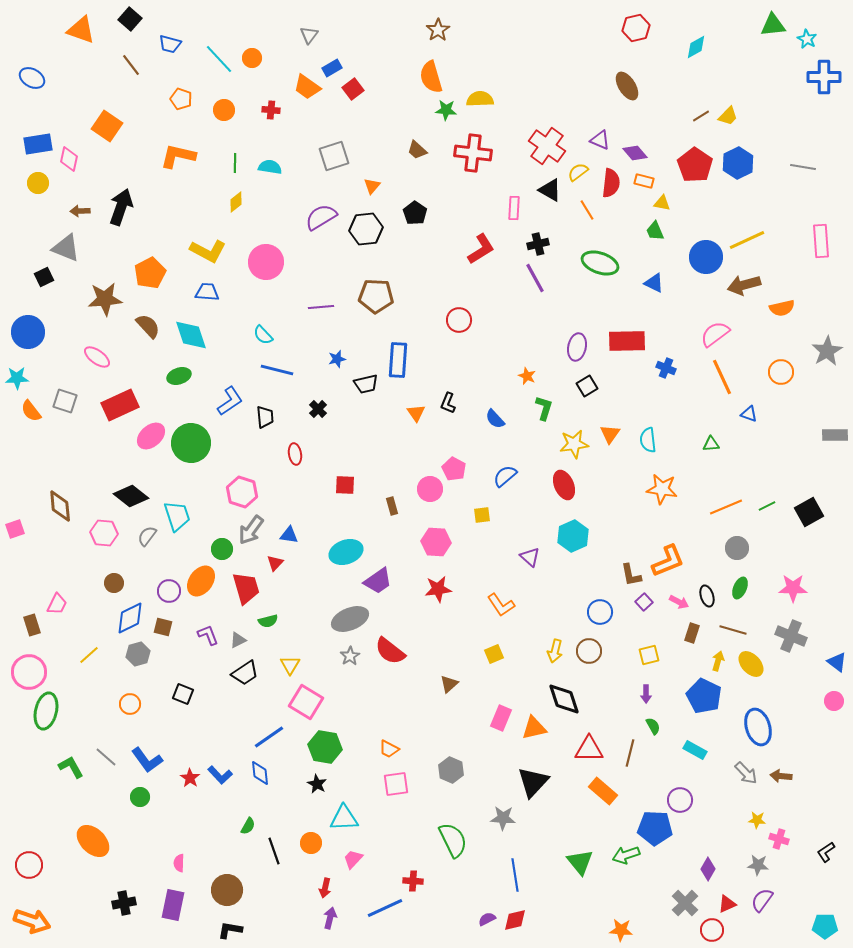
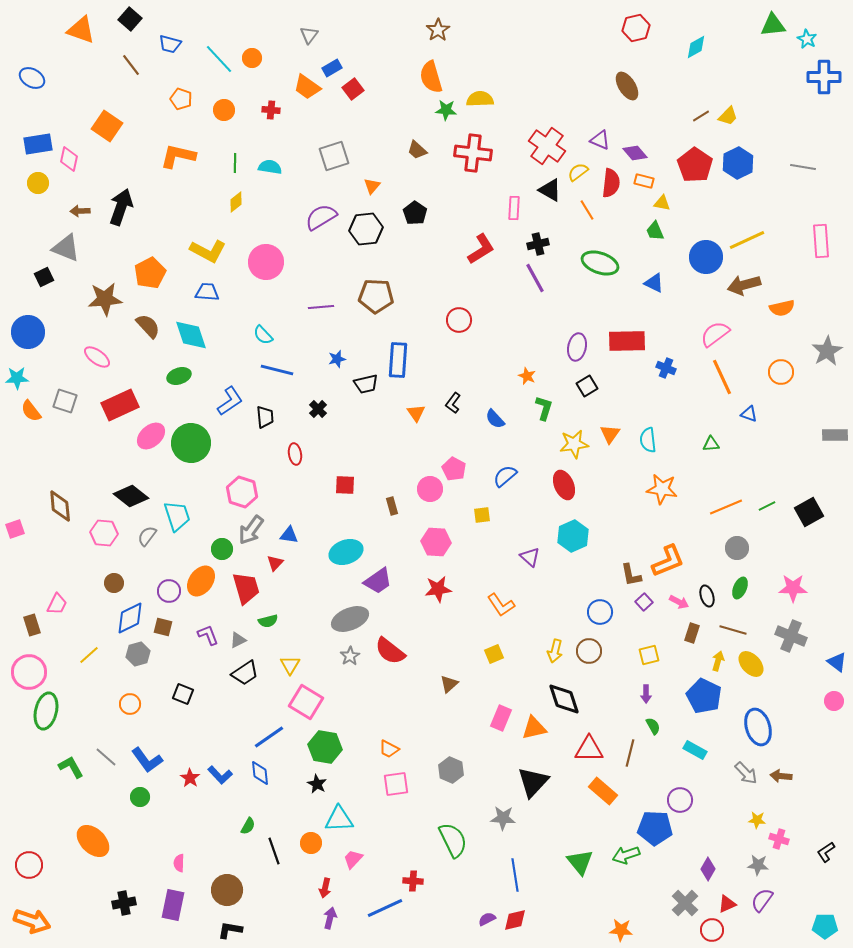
black L-shape at (448, 403): moved 5 px right; rotated 15 degrees clockwise
cyan triangle at (344, 818): moved 5 px left, 1 px down
